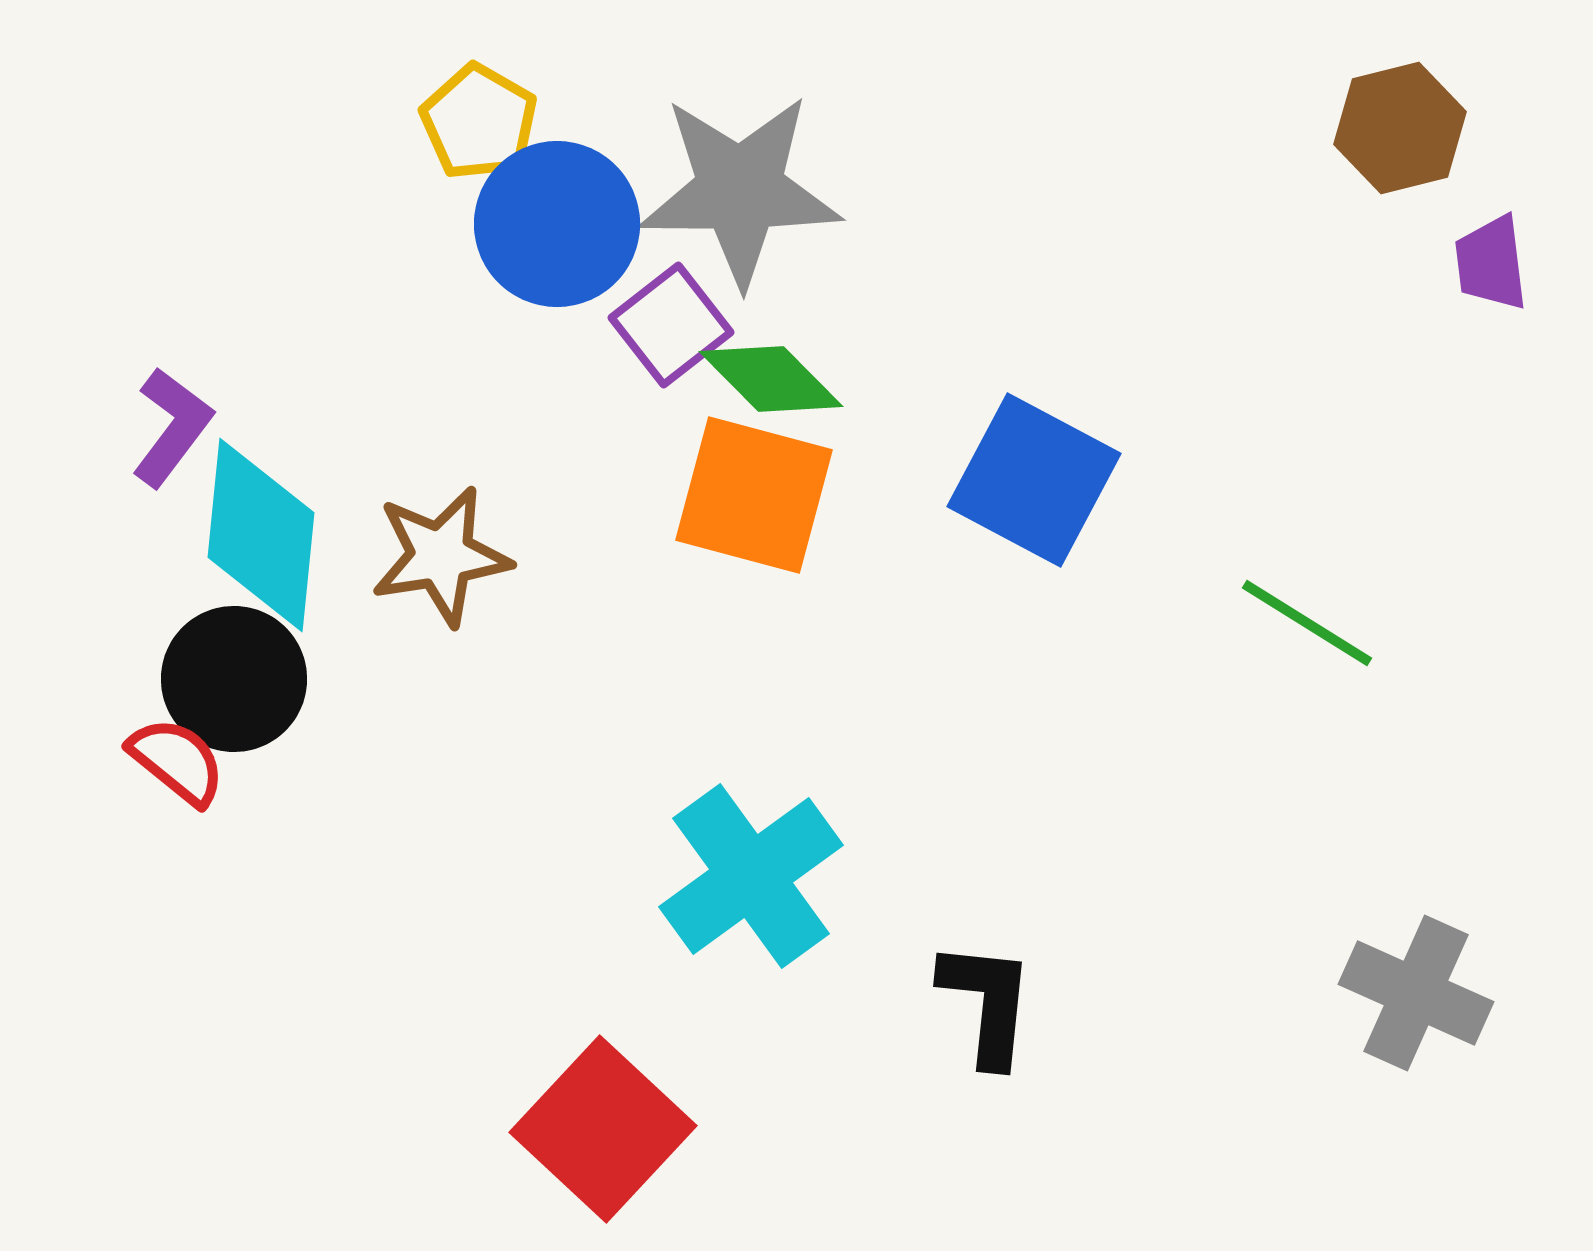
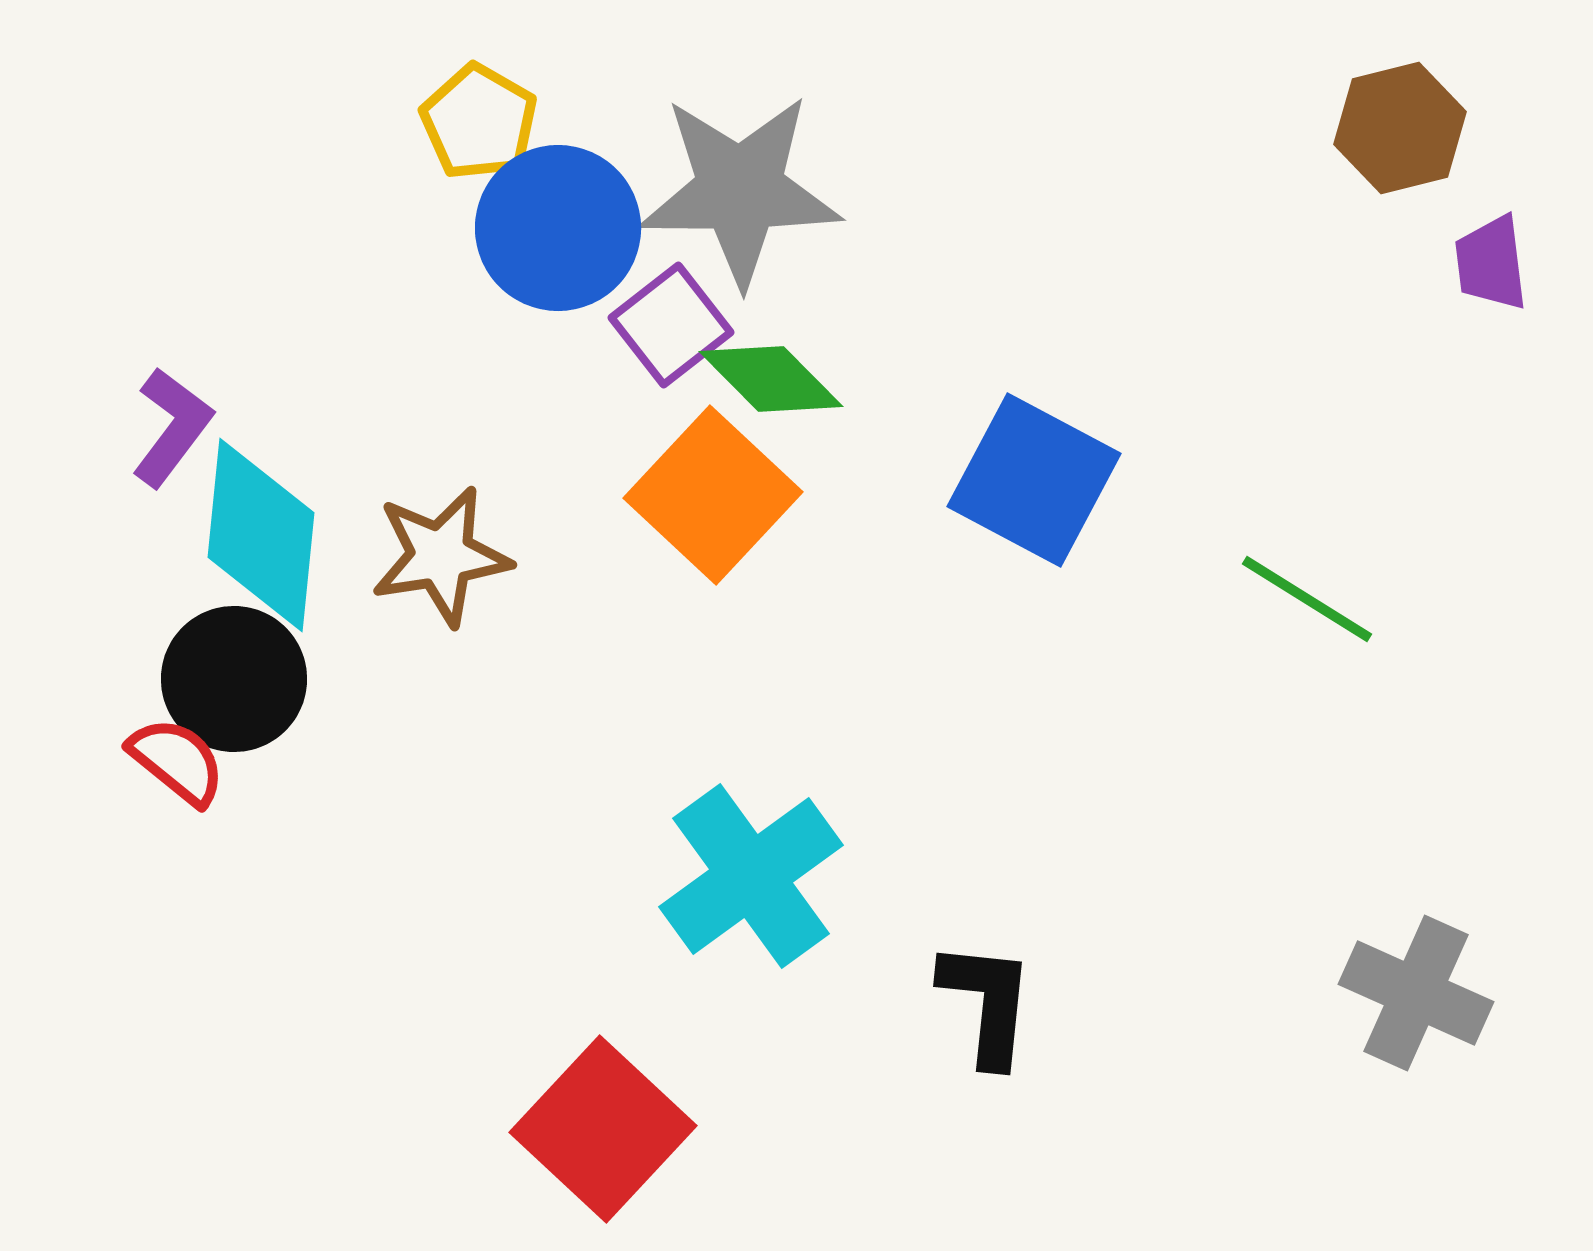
blue circle: moved 1 px right, 4 px down
orange square: moved 41 px left; rotated 28 degrees clockwise
green line: moved 24 px up
